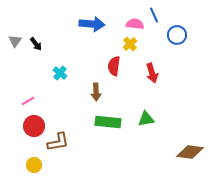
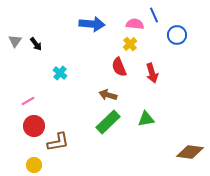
red semicircle: moved 5 px right, 1 px down; rotated 30 degrees counterclockwise
brown arrow: moved 12 px right, 3 px down; rotated 108 degrees clockwise
green rectangle: rotated 50 degrees counterclockwise
